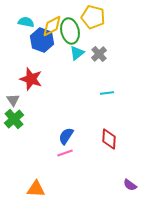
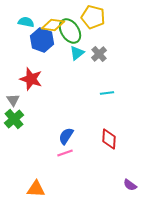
yellow diamond: moved 1 px right, 1 px up; rotated 35 degrees clockwise
green ellipse: rotated 20 degrees counterclockwise
